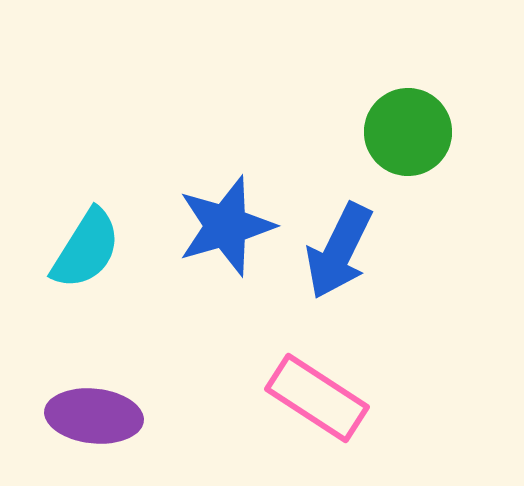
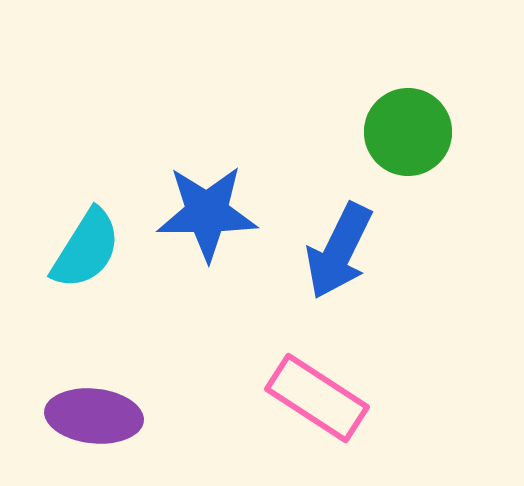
blue star: moved 19 px left, 13 px up; rotated 16 degrees clockwise
